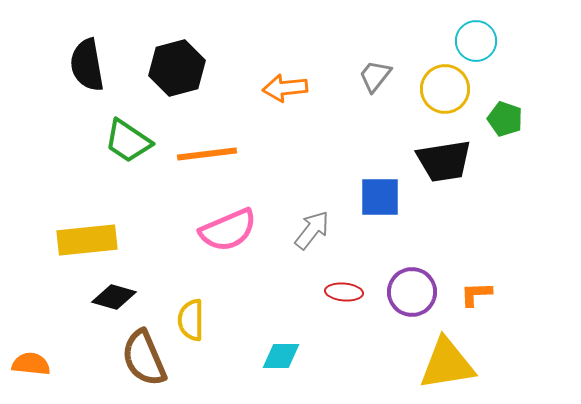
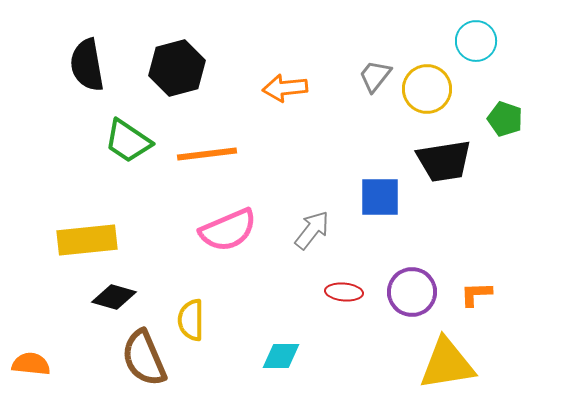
yellow circle: moved 18 px left
